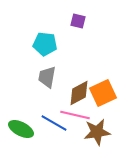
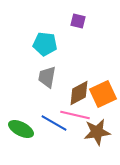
orange square: moved 1 px down
